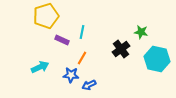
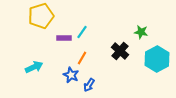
yellow pentagon: moved 5 px left
cyan line: rotated 24 degrees clockwise
purple rectangle: moved 2 px right, 2 px up; rotated 24 degrees counterclockwise
black cross: moved 1 px left, 2 px down; rotated 12 degrees counterclockwise
cyan hexagon: rotated 20 degrees clockwise
cyan arrow: moved 6 px left
blue star: rotated 21 degrees clockwise
blue arrow: rotated 32 degrees counterclockwise
